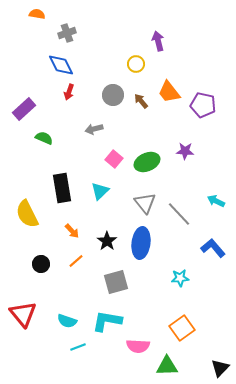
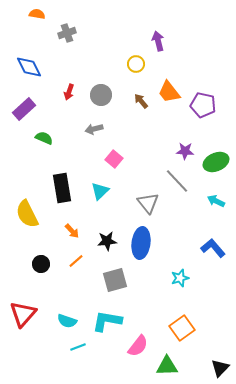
blue diamond: moved 32 px left, 2 px down
gray circle: moved 12 px left
green ellipse: moved 69 px right
gray triangle: moved 3 px right
gray line: moved 2 px left, 33 px up
black star: rotated 30 degrees clockwise
cyan star: rotated 12 degrees counterclockwise
gray square: moved 1 px left, 2 px up
red triangle: rotated 20 degrees clockwise
pink semicircle: rotated 55 degrees counterclockwise
